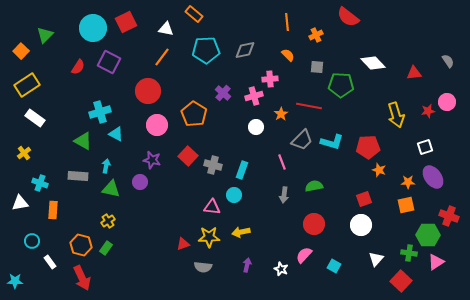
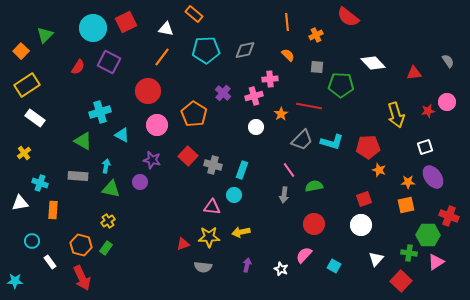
cyan triangle at (116, 134): moved 6 px right, 1 px down
pink line at (282, 162): moved 7 px right, 8 px down; rotated 14 degrees counterclockwise
